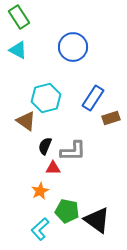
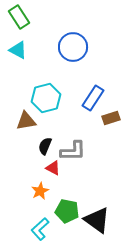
brown triangle: rotated 45 degrees counterclockwise
red triangle: rotated 28 degrees clockwise
